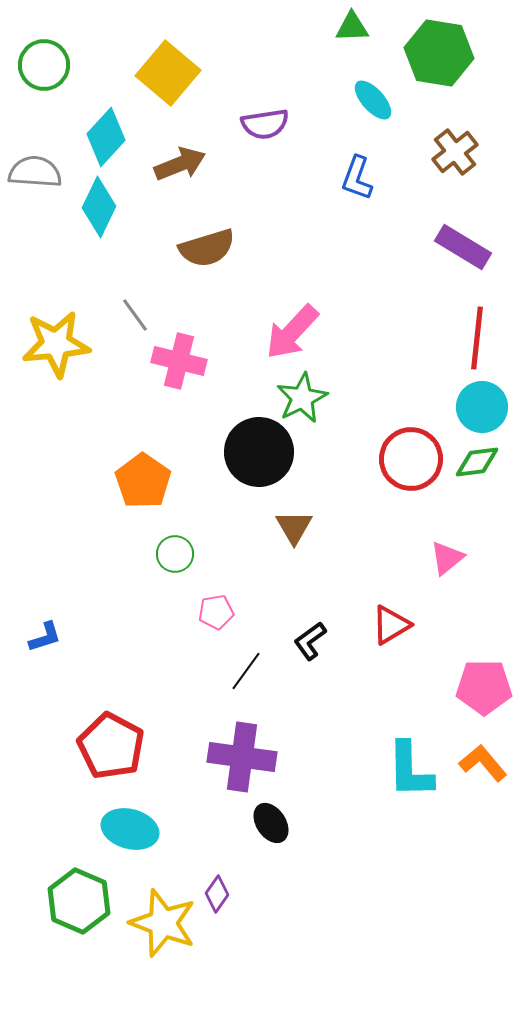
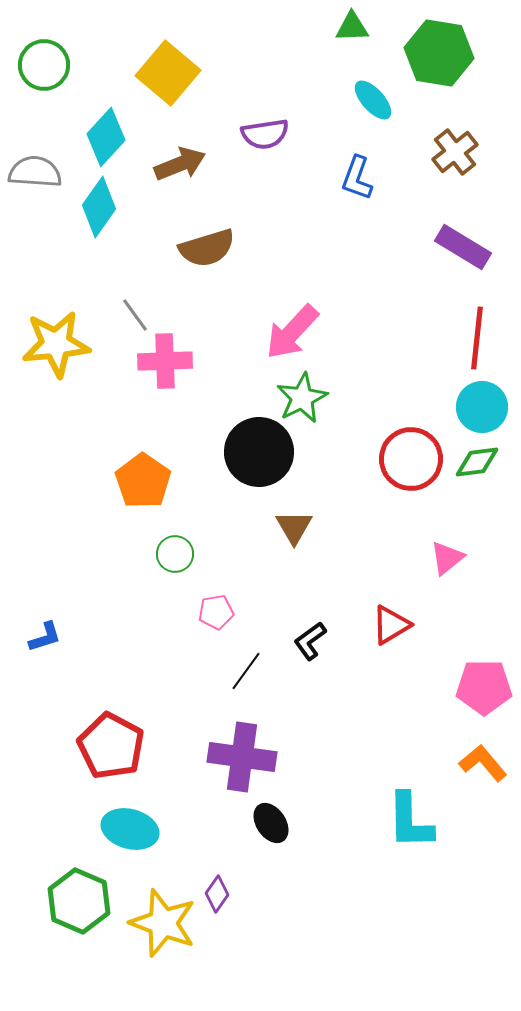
purple semicircle at (265, 124): moved 10 px down
cyan diamond at (99, 207): rotated 10 degrees clockwise
pink cross at (179, 361): moved 14 px left; rotated 16 degrees counterclockwise
cyan L-shape at (410, 770): moved 51 px down
